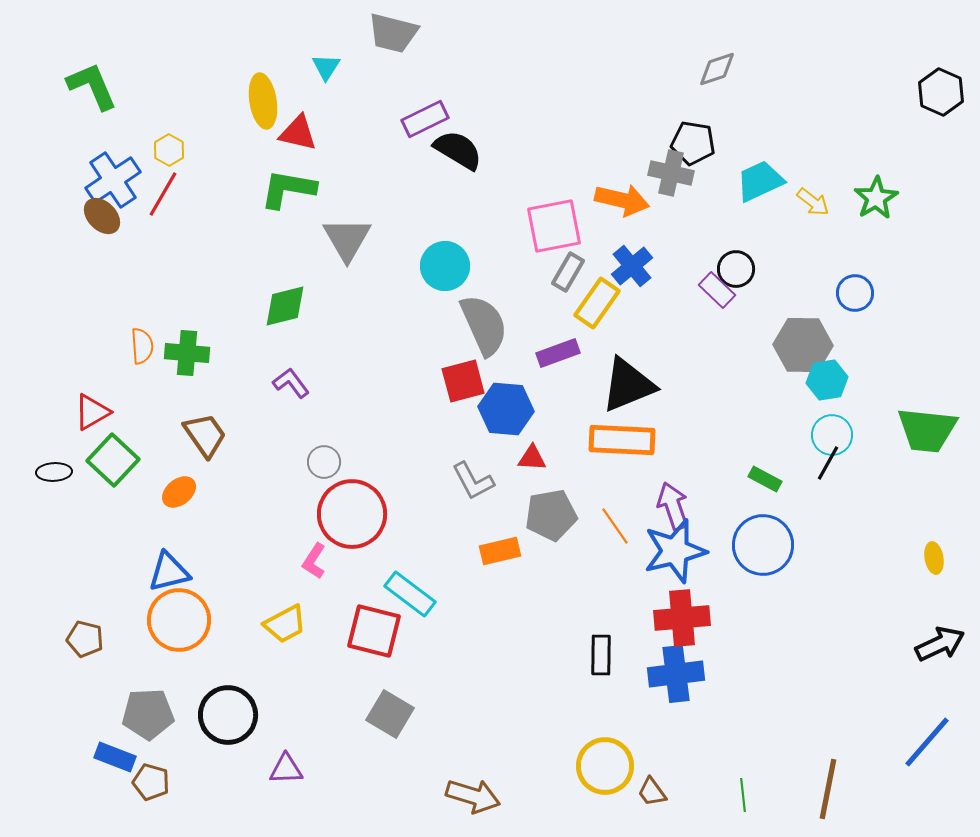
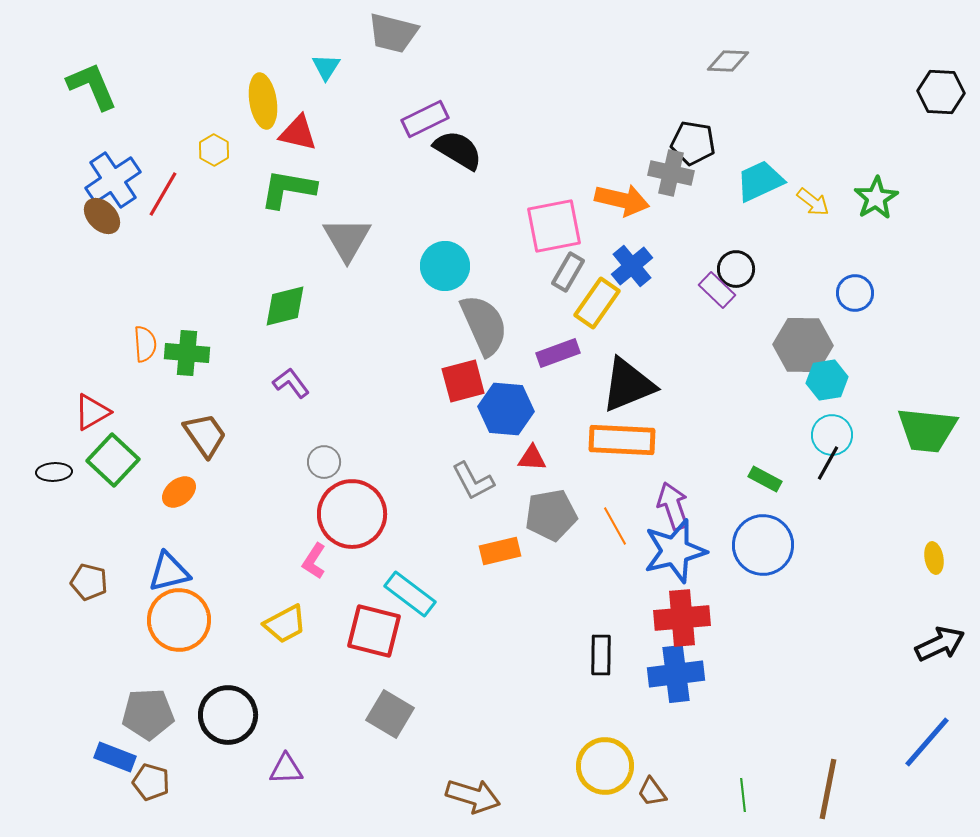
gray diamond at (717, 69): moved 11 px right, 8 px up; rotated 21 degrees clockwise
black hexagon at (941, 92): rotated 21 degrees counterclockwise
yellow hexagon at (169, 150): moved 45 px right
orange semicircle at (142, 346): moved 3 px right, 2 px up
orange line at (615, 526): rotated 6 degrees clockwise
brown pentagon at (85, 639): moved 4 px right, 57 px up
